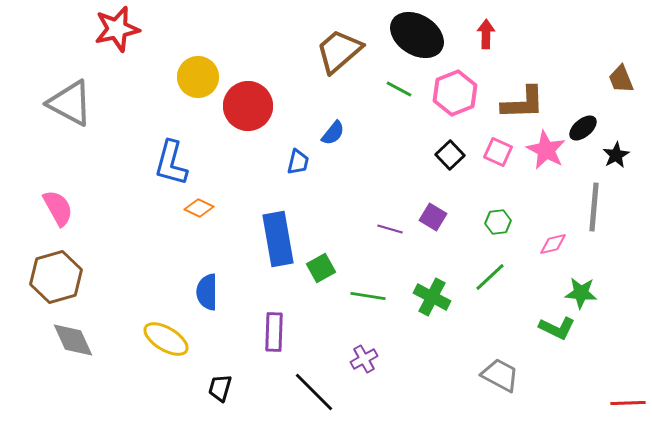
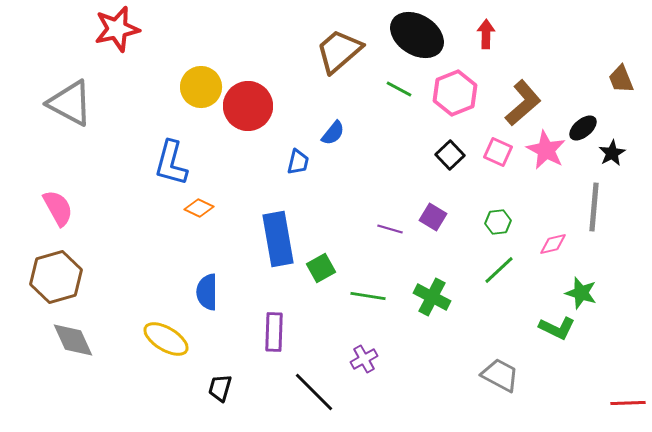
yellow circle at (198, 77): moved 3 px right, 10 px down
brown L-shape at (523, 103): rotated 39 degrees counterclockwise
black star at (616, 155): moved 4 px left, 2 px up
green line at (490, 277): moved 9 px right, 7 px up
green star at (581, 293): rotated 12 degrees clockwise
